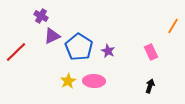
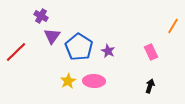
purple triangle: rotated 30 degrees counterclockwise
